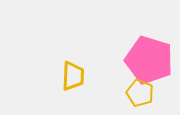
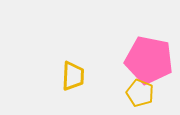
pink pentagon: rotated 6 degrees counterclockwise
